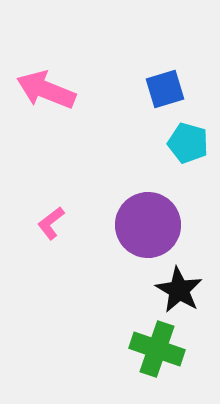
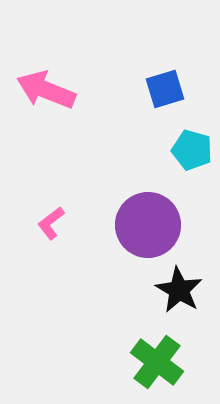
cyan pentagon: moved 4 px right, 7 px down
green cross: moved 13 px down; rotated 18 degrees clockwise
